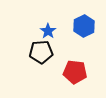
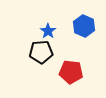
blue hexagon: rotated 10 degrees counterclockwise
red pentagon: moved 4 px left
